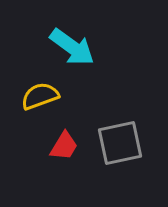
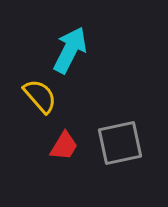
cyan arrow: moved 2 px left, 3 px down; rotated 99 degrees counterclockwise
yellow semicircle: rotated 69 degrees clockwise
